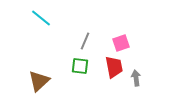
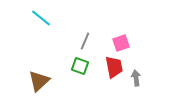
green square: rotated 12 degrees clockwise
